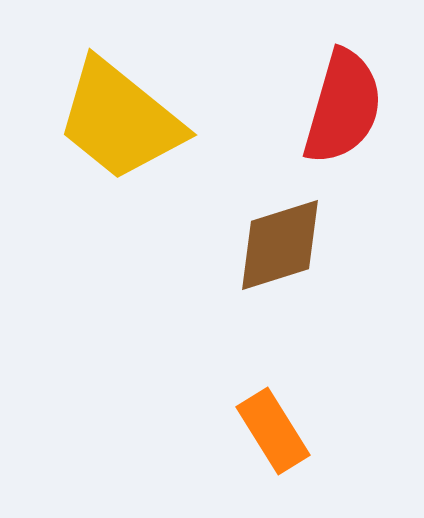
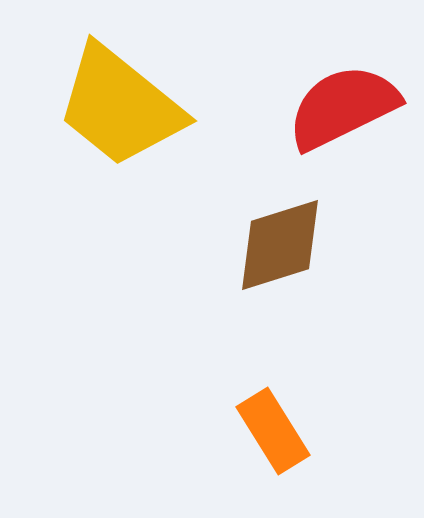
red semicircle: rotated 132 degrees counterclockwise
yellow trapezoid: moved 14 px up
